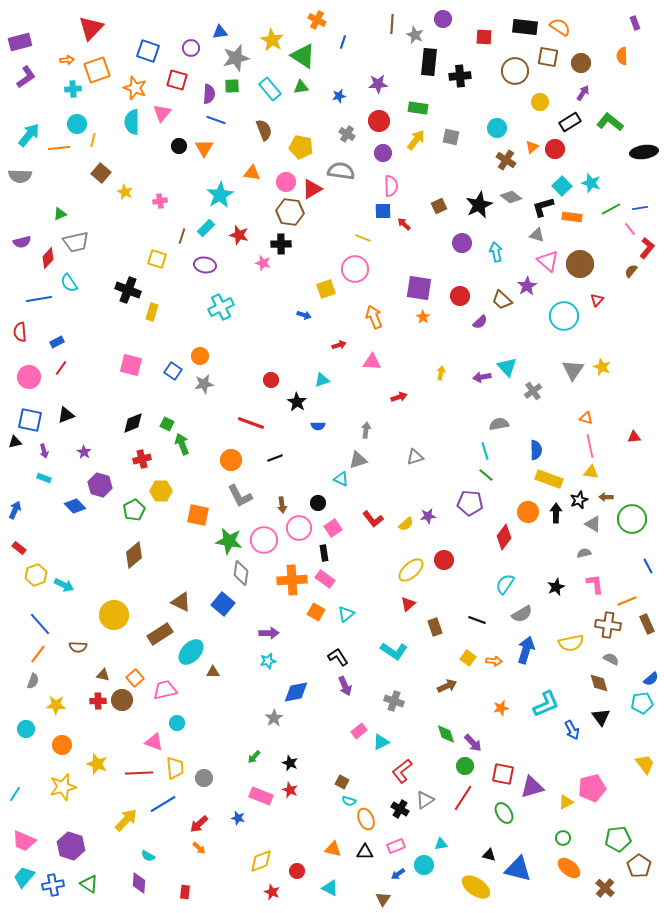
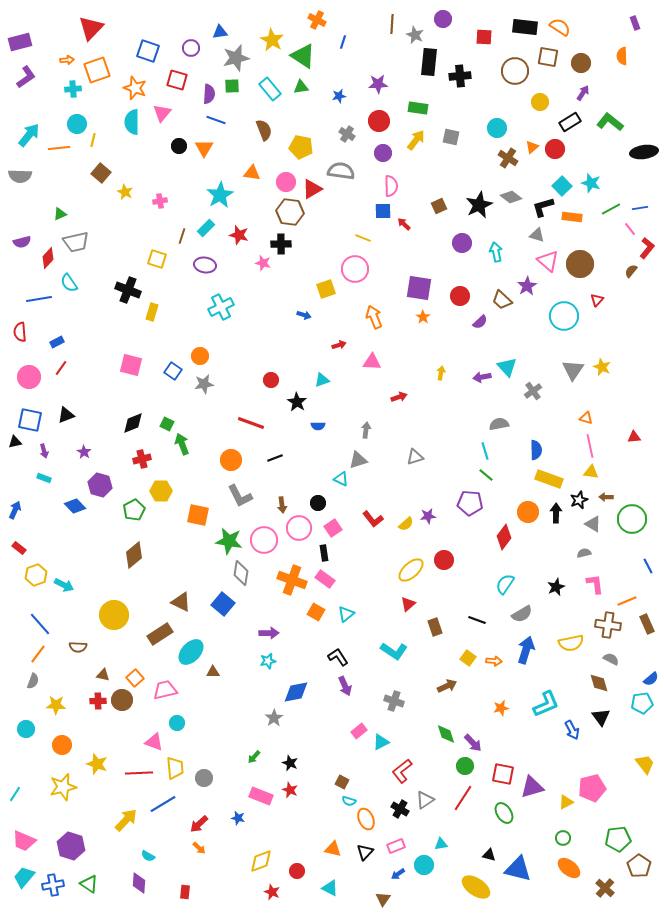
brown cross at (506, 160): moved 2 px right, 2 px up
orange cross at (292, 580): rotated 24 degrees clockwise
black triangle at (365, 852): rotated 48 degrees counterclockwise
